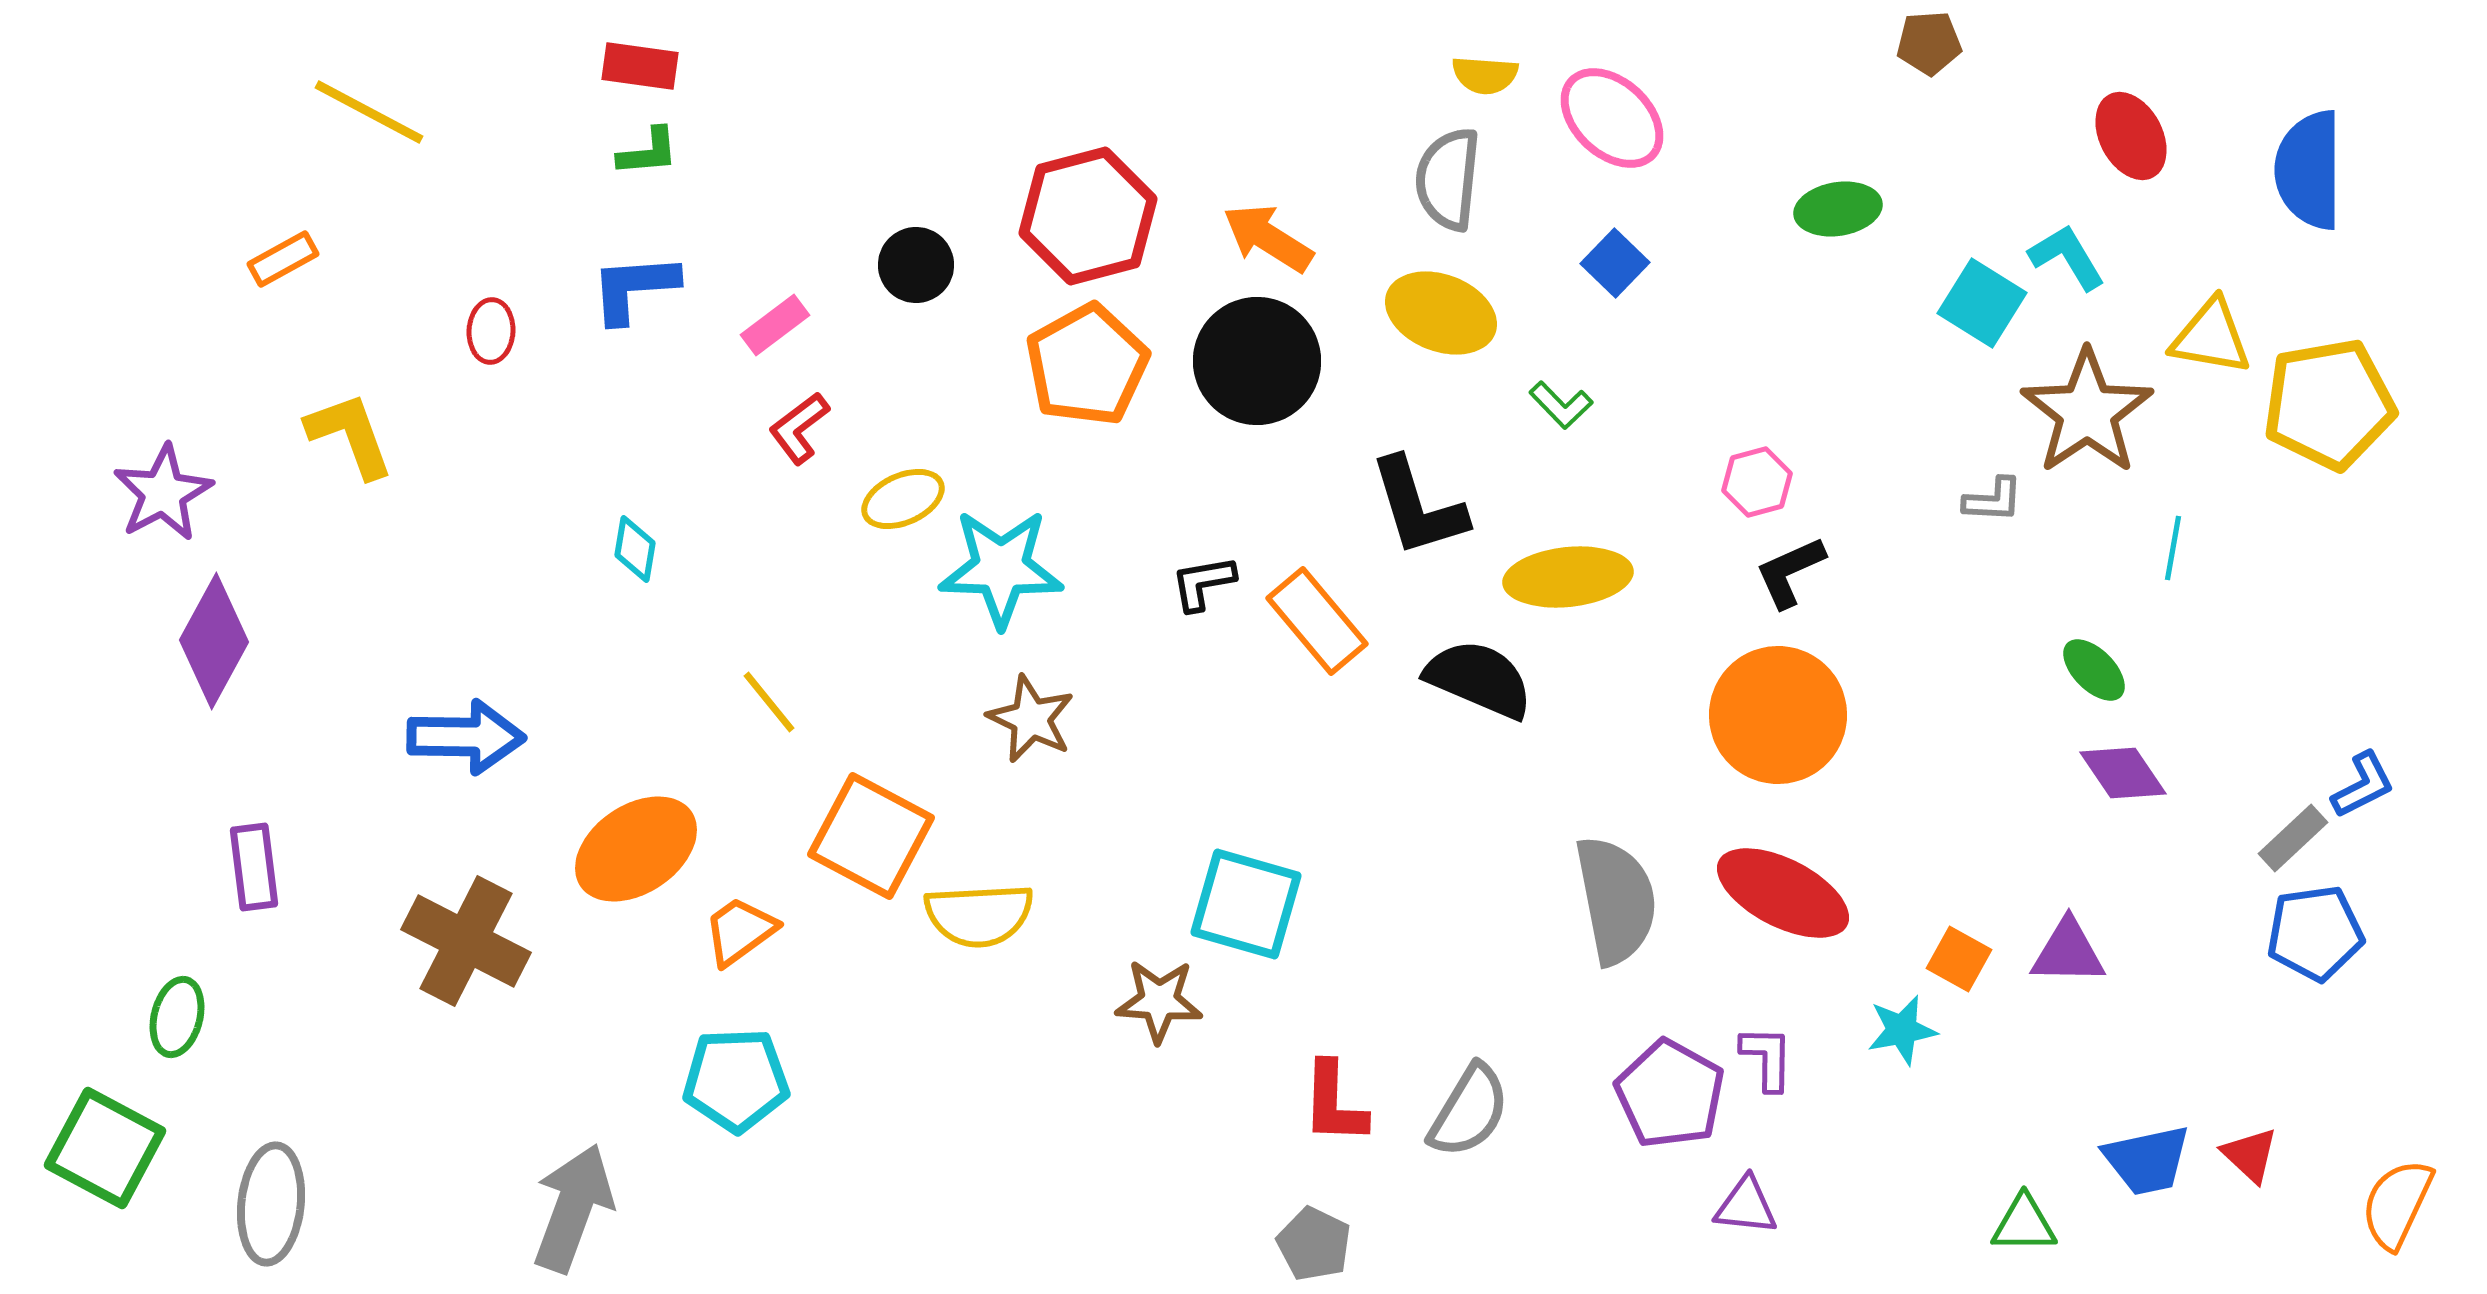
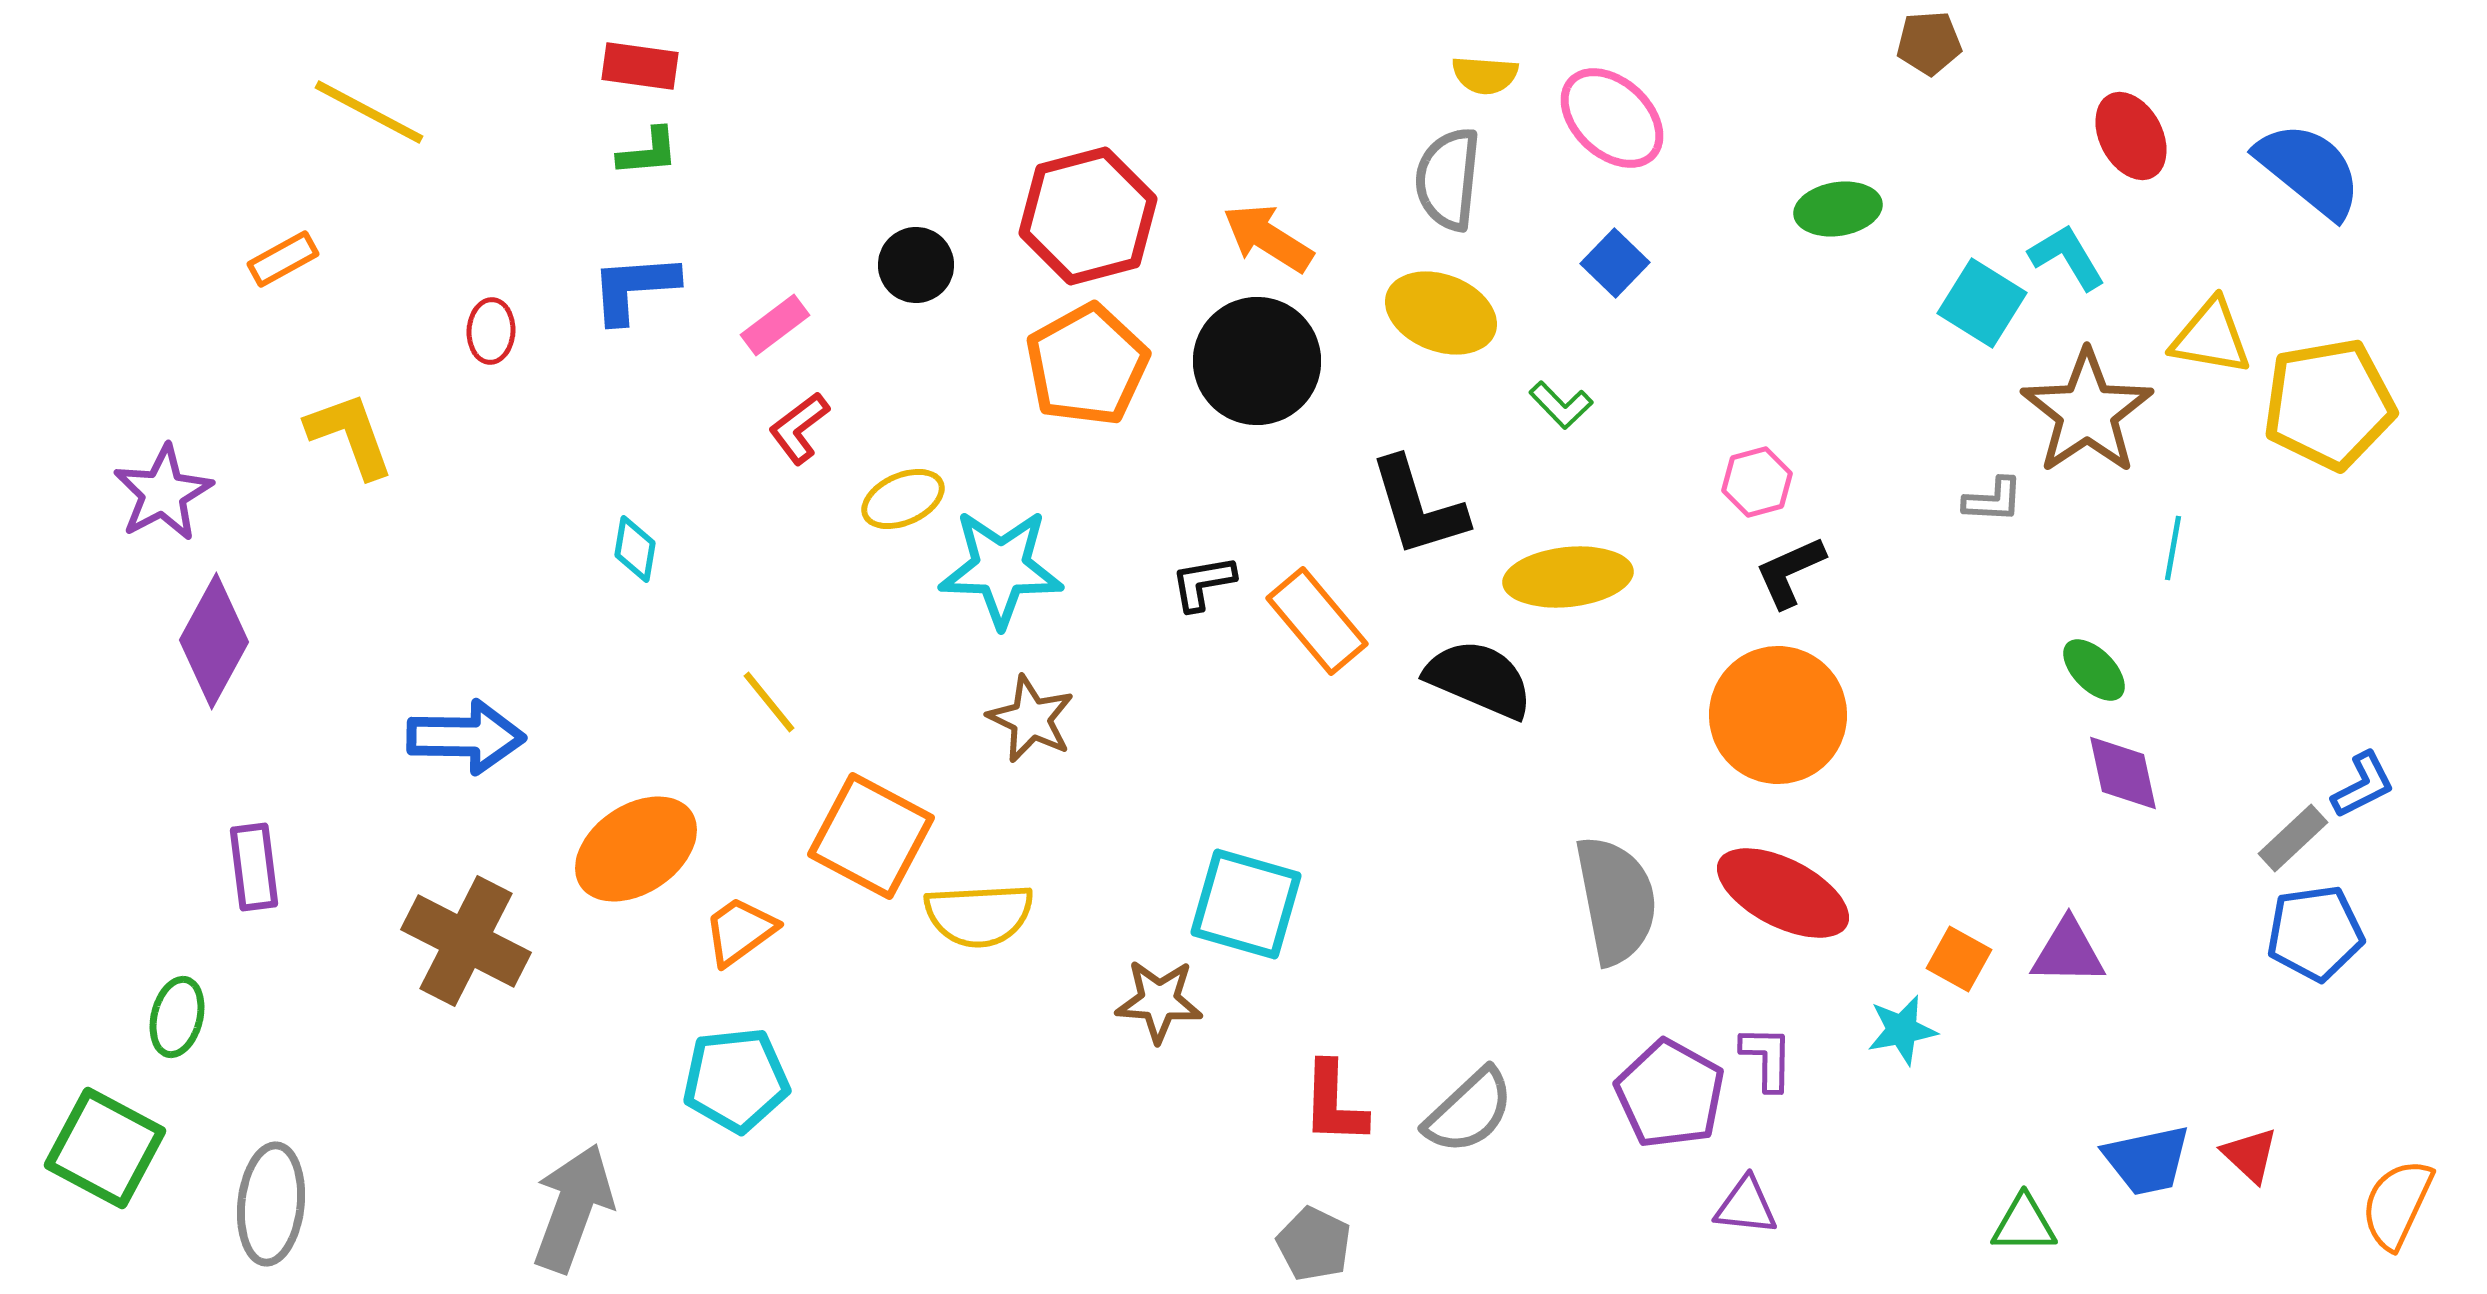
blue semicircle at (2309, 170): rotated 129 degrees clockwise
purple diamond at (2123, 773): rotated 22 degrees clockwise
cyan pentagon at (736, 1080): rotated 4 degrees counterclockwise
gray semicircle at (1469, 1111): rotated 16 degrees clockwise
